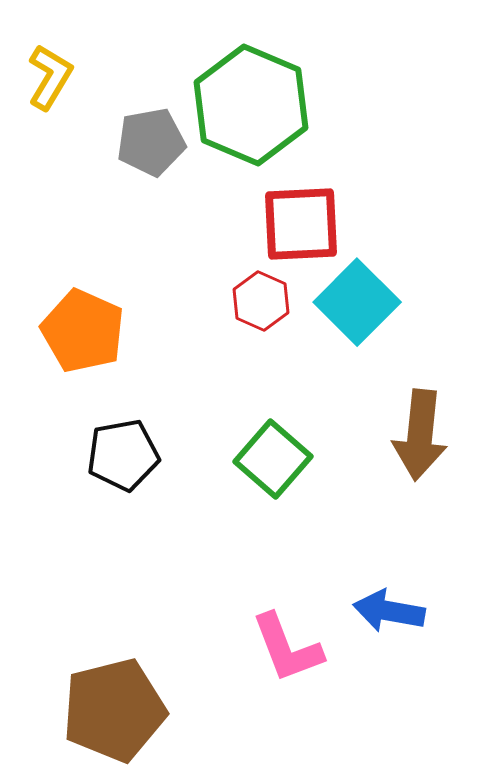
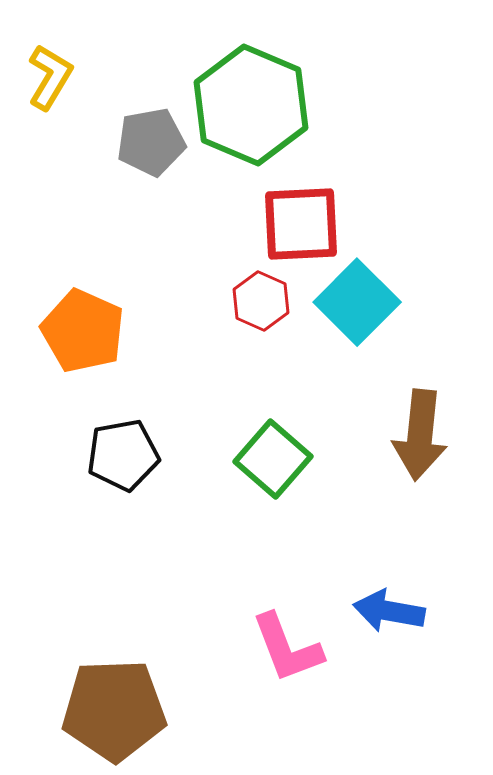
brown pentagon: rotated 12 degrees clockwise
